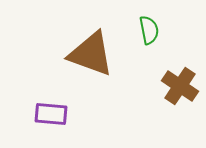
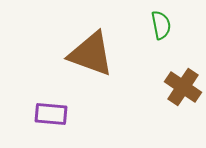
green semicircle: moved 12 px right, 5 px up
brown cross: moved 3 px right, 1 px down
